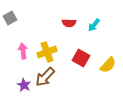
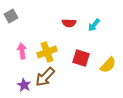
gray square: moved 1 px right, 2 px up
pink arrow: moved 1 px left
red square: rotated 12 degrees counterclockwise
